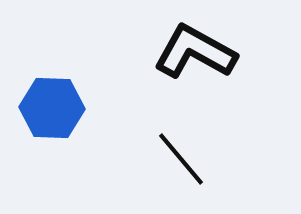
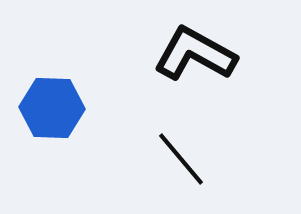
black L-shape: moved 2 px down
